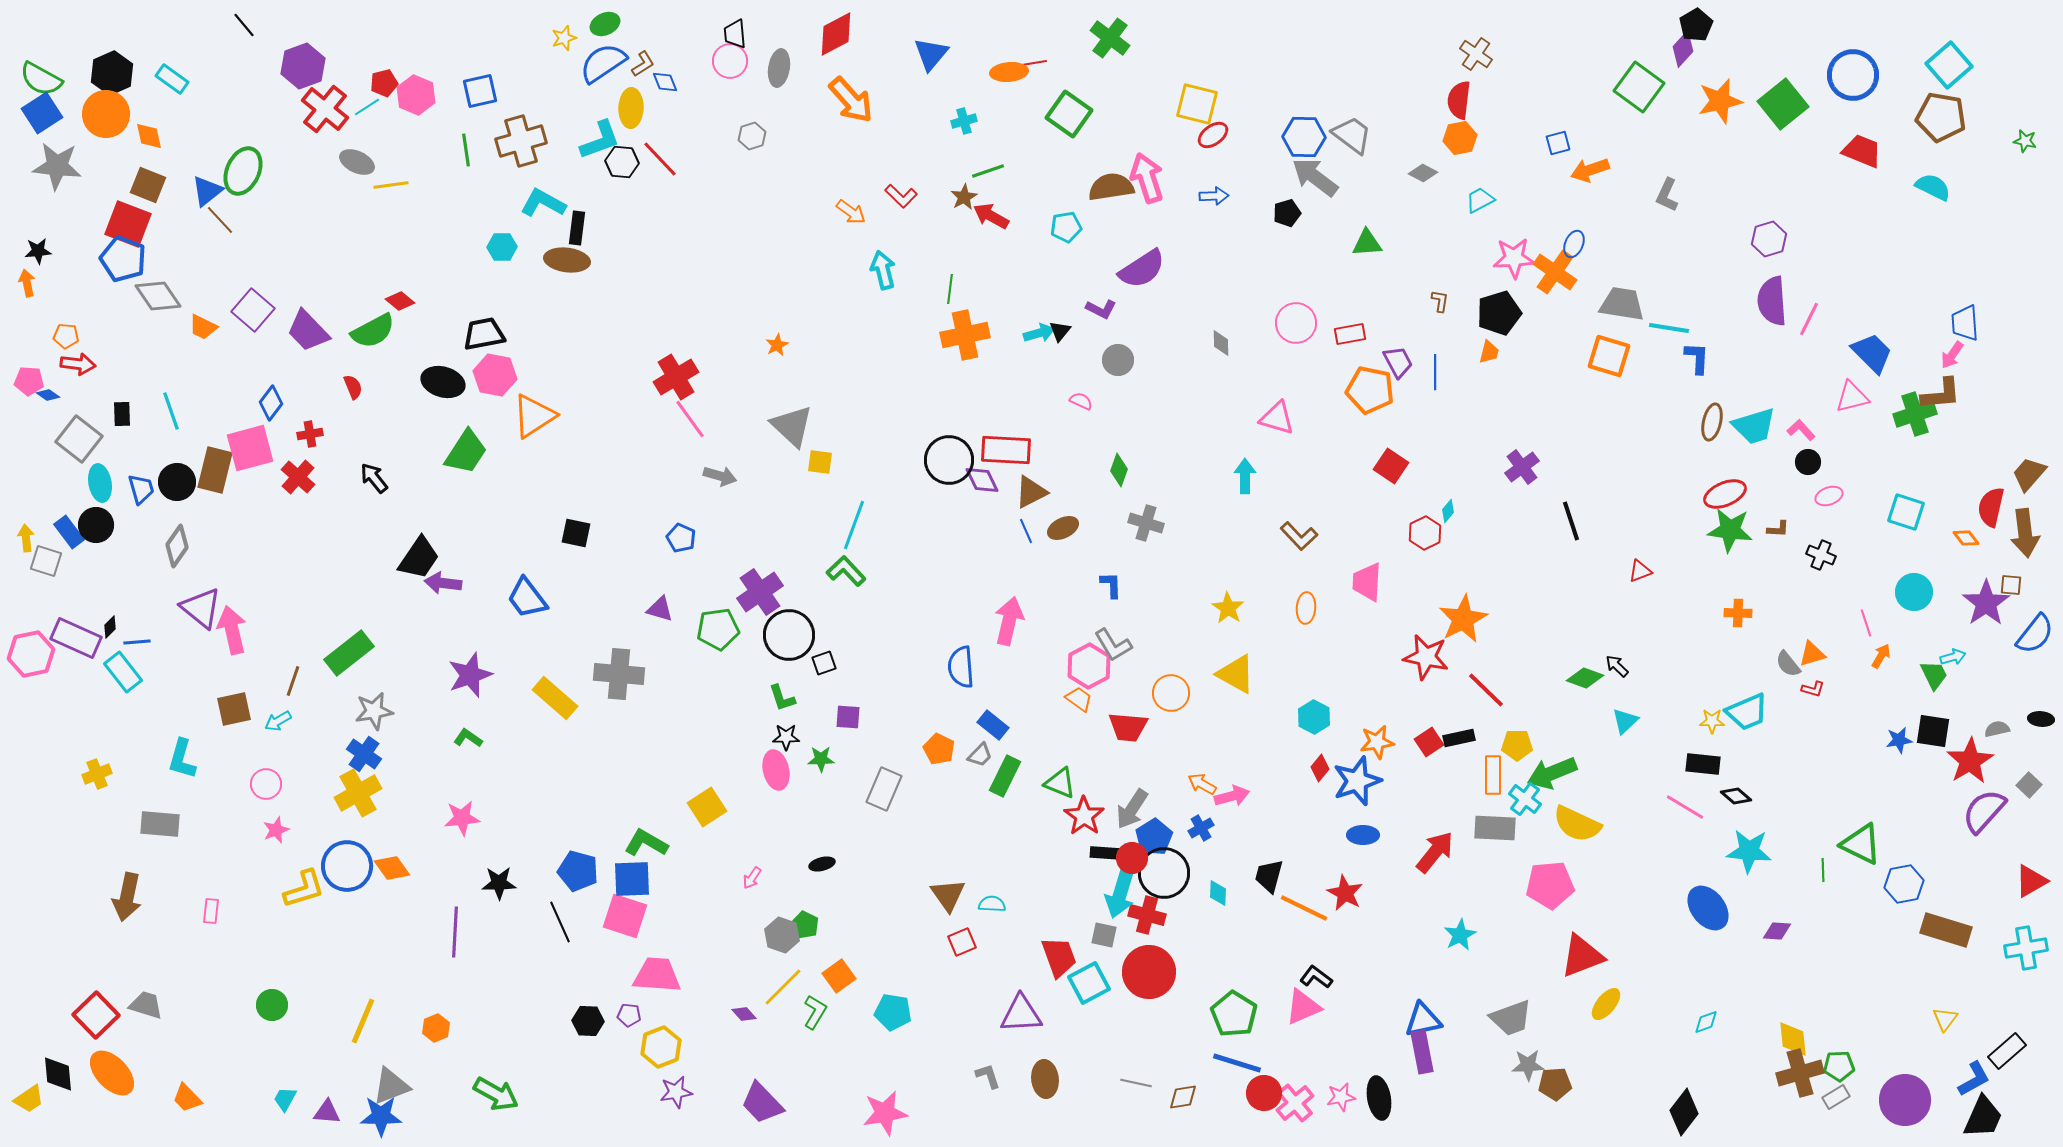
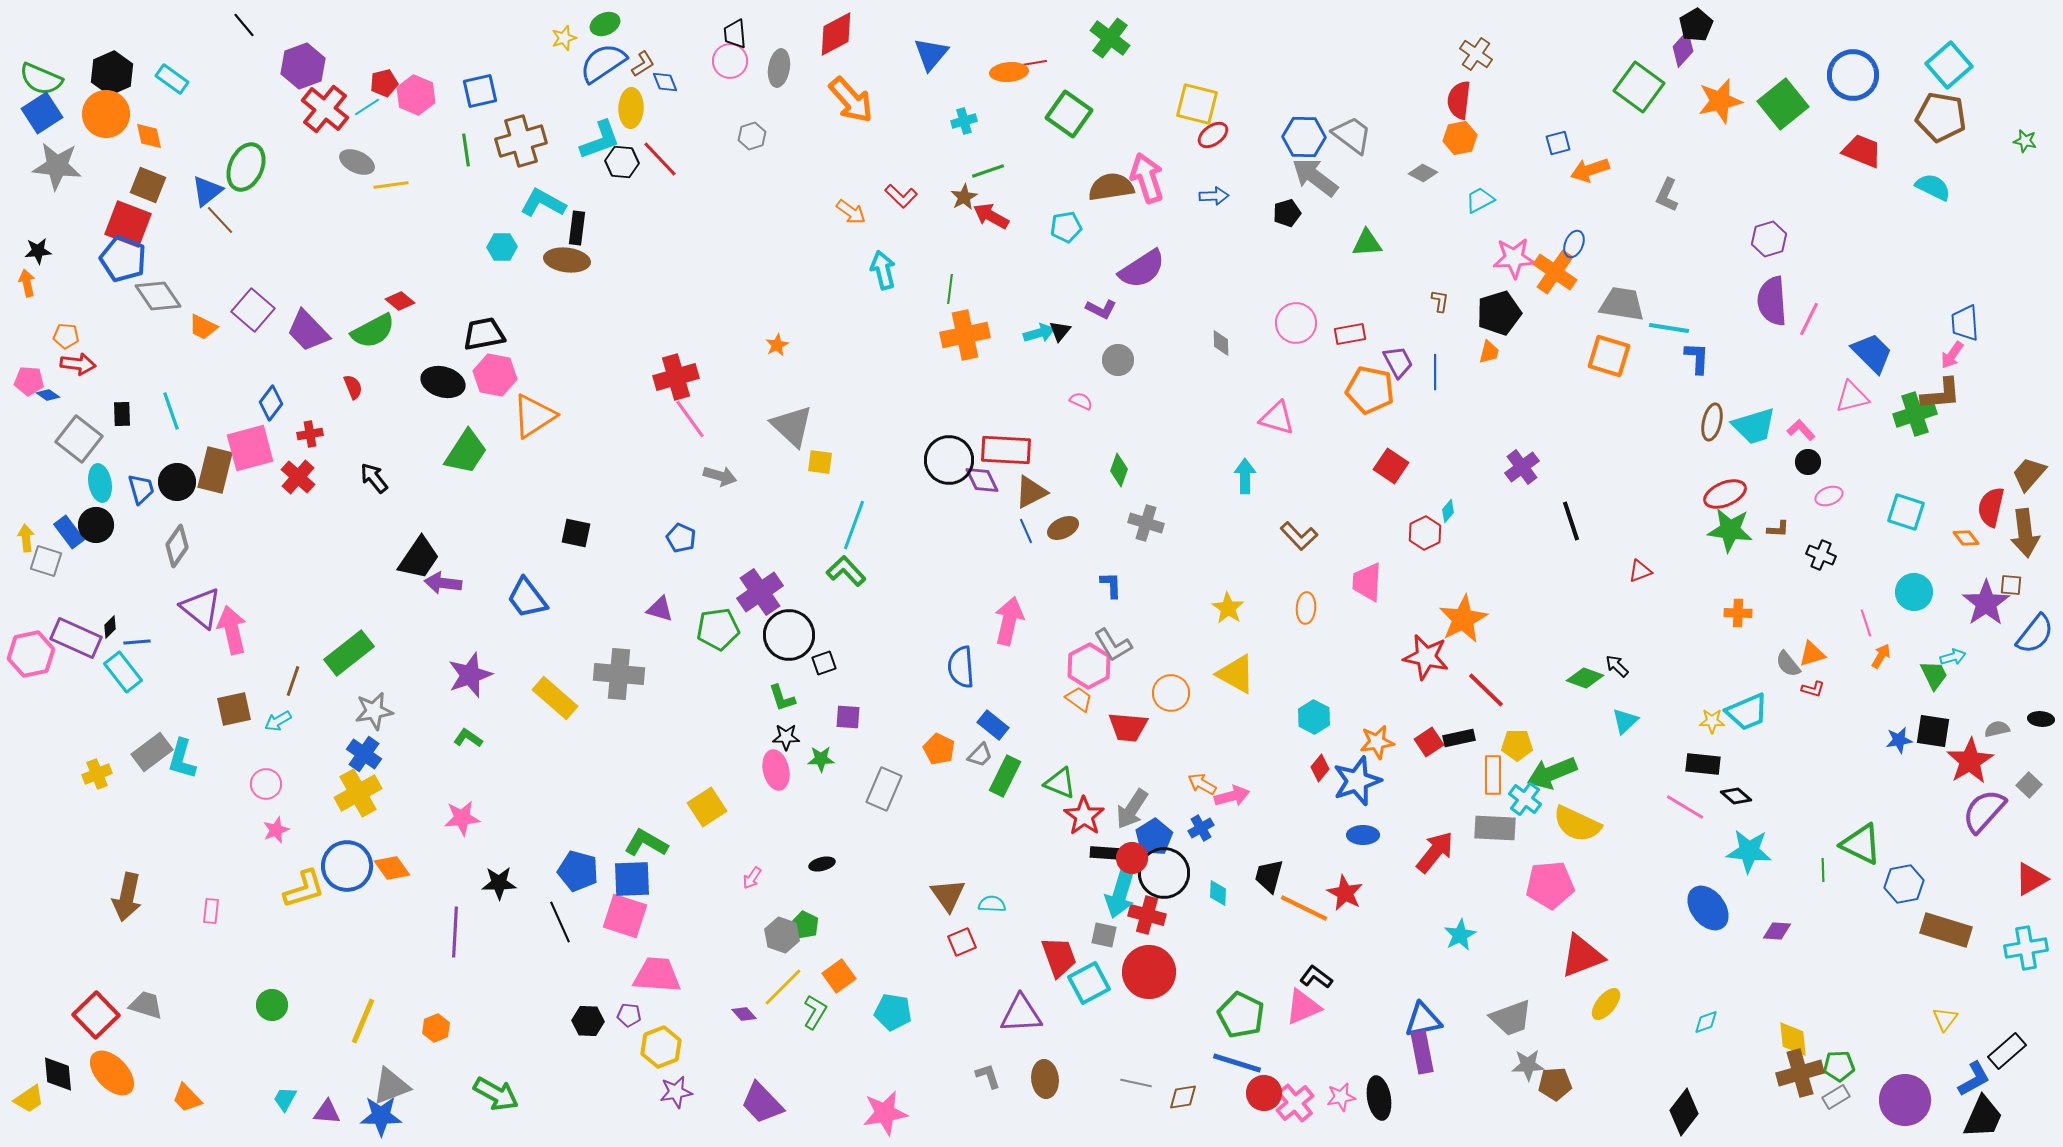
green semicircle at (41, 79): rotated 6 degrees counterclockwise
green ellipse at (243, 171): moved 3 px right, 4 px up
red cross at (676, 377): rotated 15 degrees clockwise
gray rectangle at (160, 824): moved 8 px left, 72 px up; rotated 42 degrees counterclockwise
red triangle at (2031, 881): moved 2 px up
green pentagon at (1234, 1014): moved 7 px right, 1 px down; rotated 6 degrees counterclockwise
